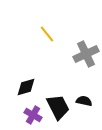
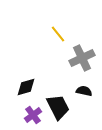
yellow line: moved 11 px right
gray cross: moved 4 px left, 4 px down
black semicircle: moved 10 px up
purple cross: rotated 24 degrees clockwise
